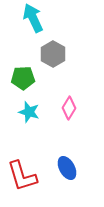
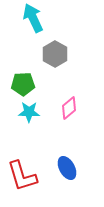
gray hexagon: moved 2 px right
green pentagon: moved 6 px down
pink diamond: rotated 20 degrees clockwise
cyan star: rotated 15 degrees counterclockwise
